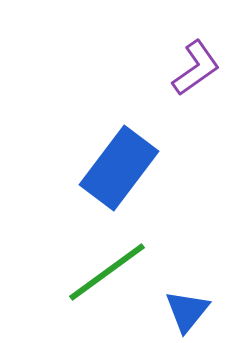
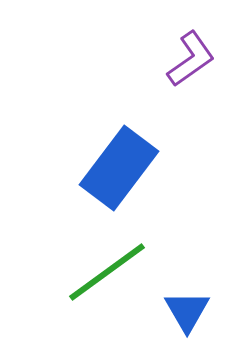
purple L-shape: moved 5 px left, 9 px up
blue triangle: rotated 9 degrees counterclockwise
